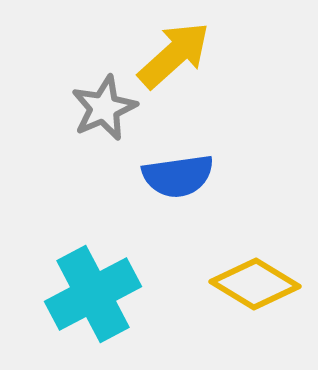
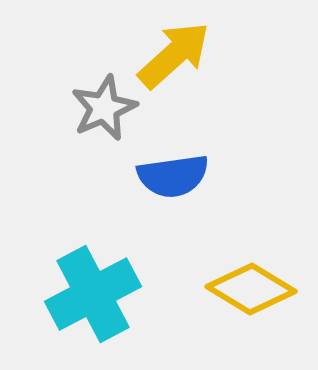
blue semicircle: moved 5 px left
yellow diamond: moved 4 px left, 5 px down
